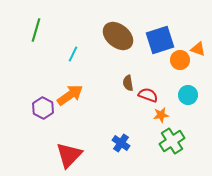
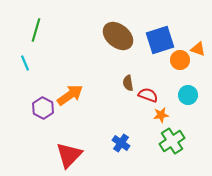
cyan line: moved 48 px left, 9 px down; rotated 49 degrees counterclockwise
